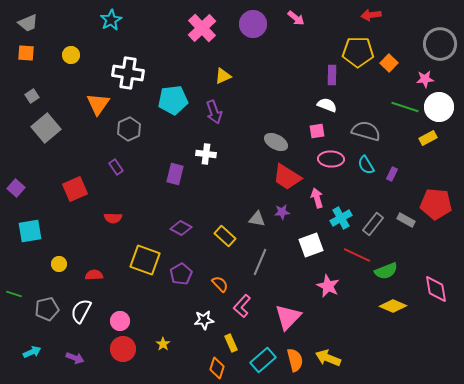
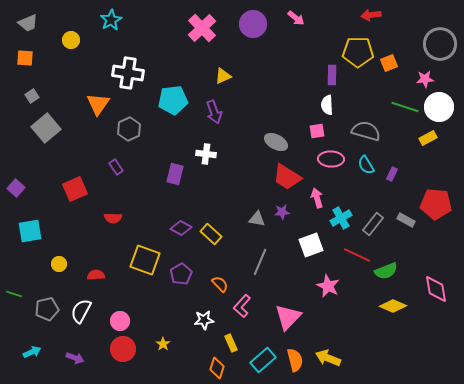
orange square at (26, 53): moved 1 px left, 5 px down
yellow circle at (71, 55): moved 15 px up
orange square at (389, 63): rotated 24 degrees clockwise
white semicircle at (327, 105): rotated 114 degrees counterclockwise
yellow rectangle at (225, 236): moved 14 px left, 2 px up
red semicircle at (94, 275): moved 2 px right
